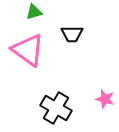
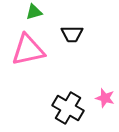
pink triangle: rotated 48 degrees counterclockwise
pink star: moved 1 px up
black cross: moved 12 px right
